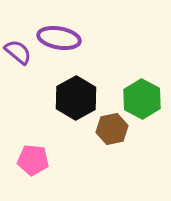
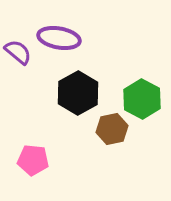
black hexagon: moved 2 px right, 5 px up
